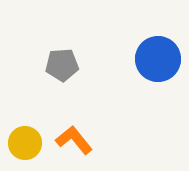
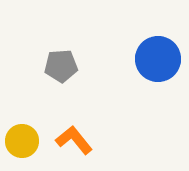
gray pentagon: moved 1 px left, 1 px down
yellow circle: moved 3 px left, 2 px up
